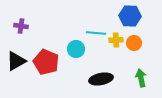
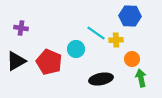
purple cross: moved 2 px down
cyan line: rotated 30 degrees clockwise
orange circle: moved 2 px left, 16 px down
red pentagon: moved 3 px right
